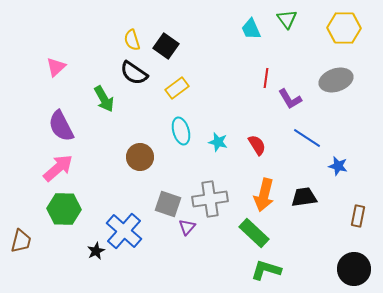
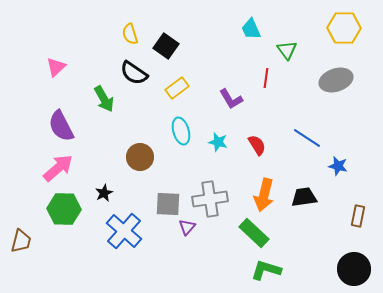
green triangle: moved 31 px down
yellow semicircle: moved 2 px left, 6 px up
purple L-shape: moved 59 px left
gray square: rotated 16 degrees counterclockwise
black star: moved 8 px right, 58 px up
